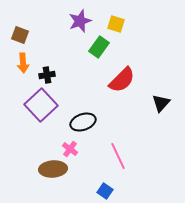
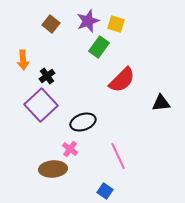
purple star: moved 8 px right
brown square: moved 31 px right, 11 px up; rotated 18 degrees clockwise
orange arrow: moved 3 px up
black cross: moved 1 px down; rotated 28 degrees counterclockwise
black triangle: rotated 42 degrees clockwise
